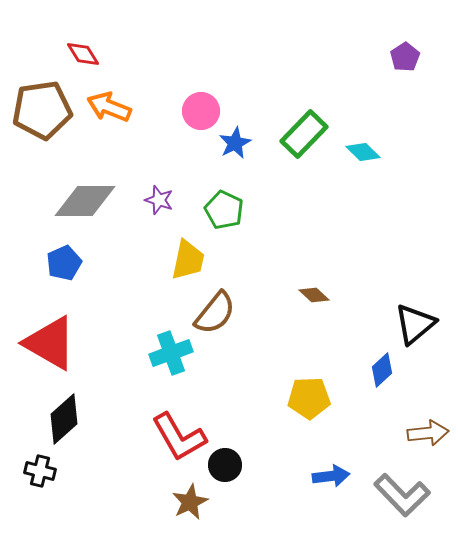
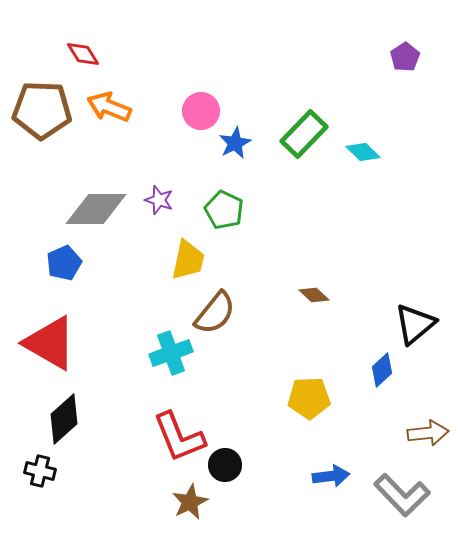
brown pentagon: rotated 10 degrees clockwise
gray diamond: moved 11 px right, 8 px down
red L-shape: rotated 8 degrees clockwise
